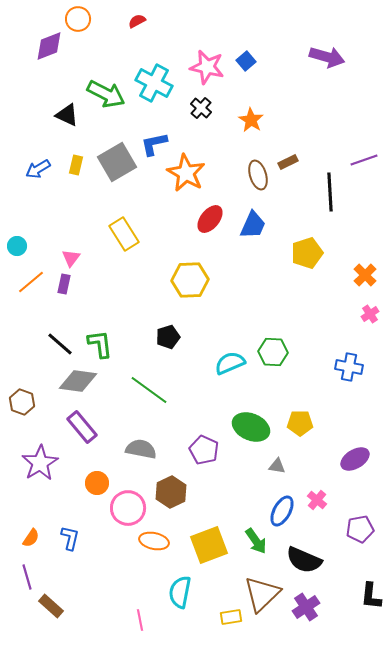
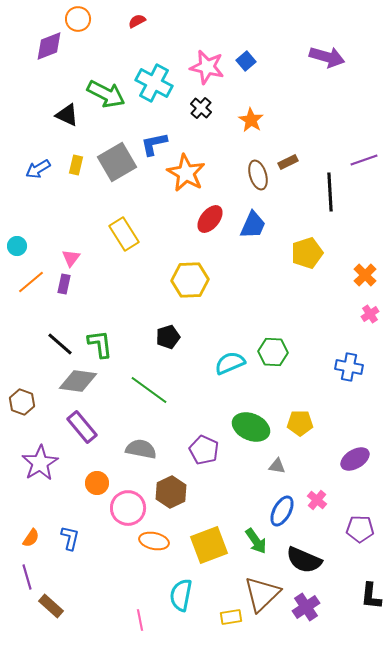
purple pentagon at (360, 529): rotated 12 degrees clockwise
cyan semicircle at (180, 592): moved 1 px right, 3 px down
